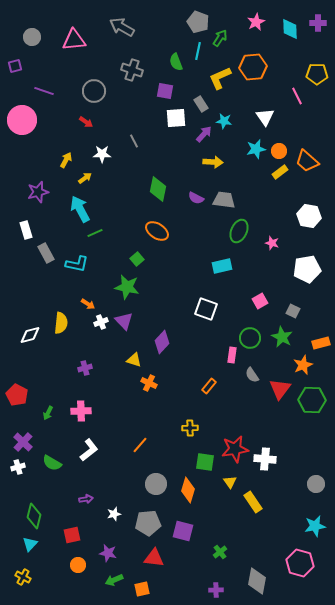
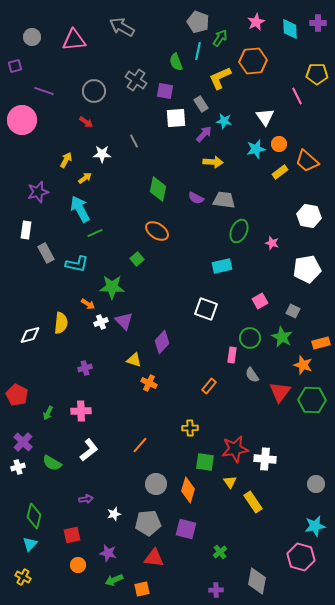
orange hexagon at (253, 67): moved 6 px up
gray cross at (132, 70): moved 4 px right, 10 px down; rotated 15 degrees clockwise
orange circle at (279, 151): moved 7 px up
white rectangle at (26, 230): rotated 24 degrees clockwise
green star at (127, 287): moved 15 px left; rotated 10 degrees counterclockwise
orange star at (303, 365): rotated 30 degrees counterclockwise
red triangle at (280, 389): moved 3 px down
purple square at (183, 531): moved 3 px right, 2 px up
pink hexagon at (300, 563): moved 1 px right, 6 px up
